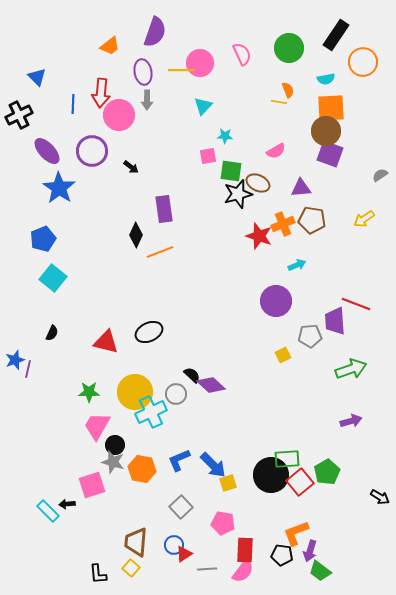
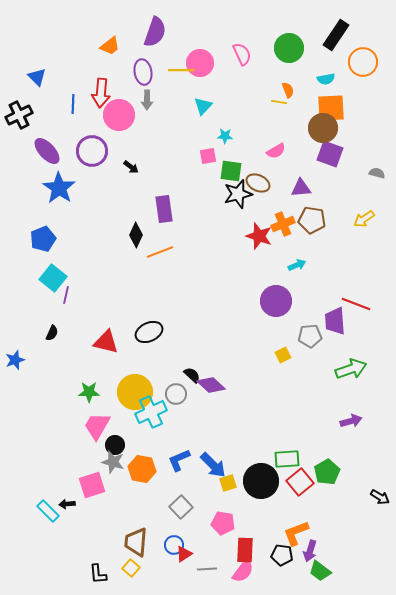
brown circle at (326, 131): moved 3 px left, 3 px up
gray semicircle at (380, 175): moved 3 px left, 2 px up; rotated 49 degrees clockwise
purple line at (28, 369): moved 38 px right, 74 px up
black circle at (271, 475): moved 10 px left, 6 px down
